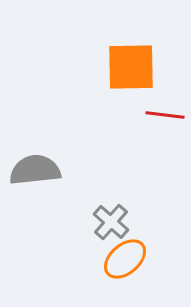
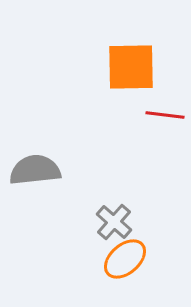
gray cross: moved 3 px right
